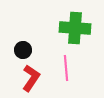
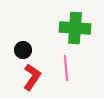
red L-shape: moved 1 px right, 1 px up
